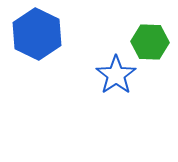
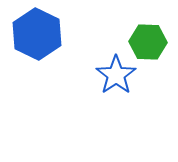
green hexagon: moved 2 px left
